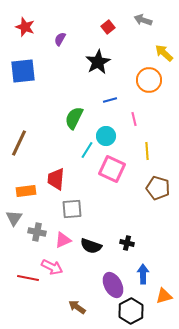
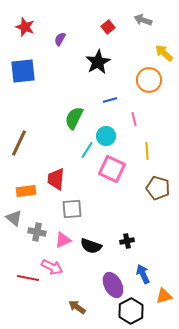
gray triangle: rotated 24 degrees counterclockwise
black cross: moved 2 px up; rotated 24 degrees counterclockwise
blue arrow: rotated 24 degrees counterclockwise
